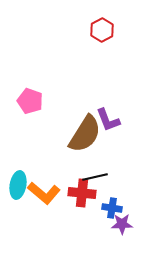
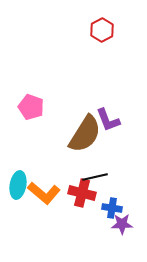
pink pentagon: moved 1 px right, 6 px down
red cross: rotated 8 degrees clockwise
